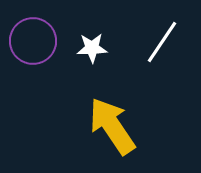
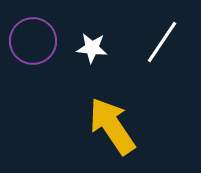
white star: rotated 8 degrees clockwise
